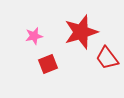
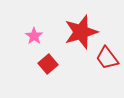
pink star: rotated 24 degrees counterclockwise
red square: rotated 18 degrees counterclockwise
